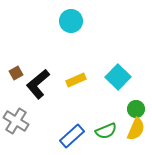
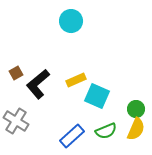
cyan square: moved 21 px left, 19 px down; rotated 20 degrees counterclockwise
